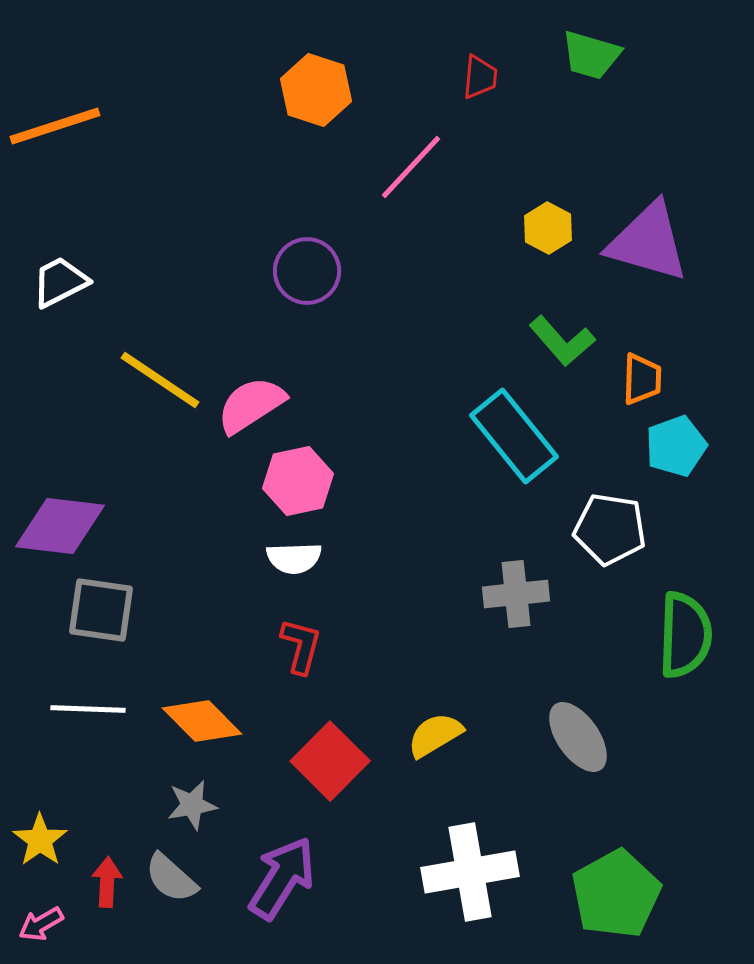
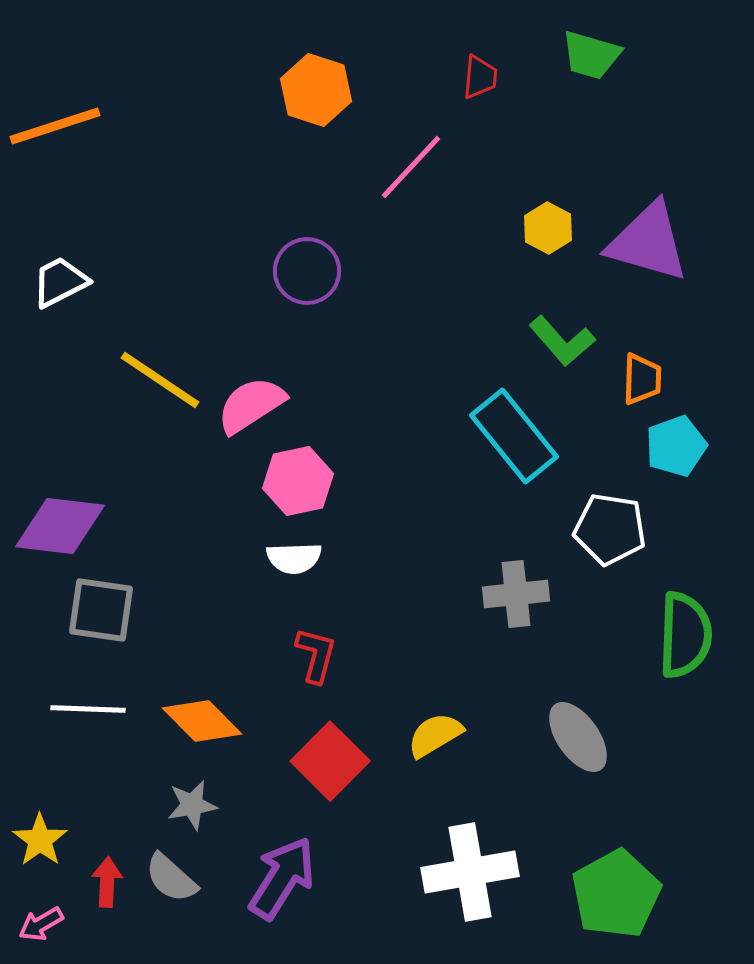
red L-shape: moved 15 px right, 9 px down
